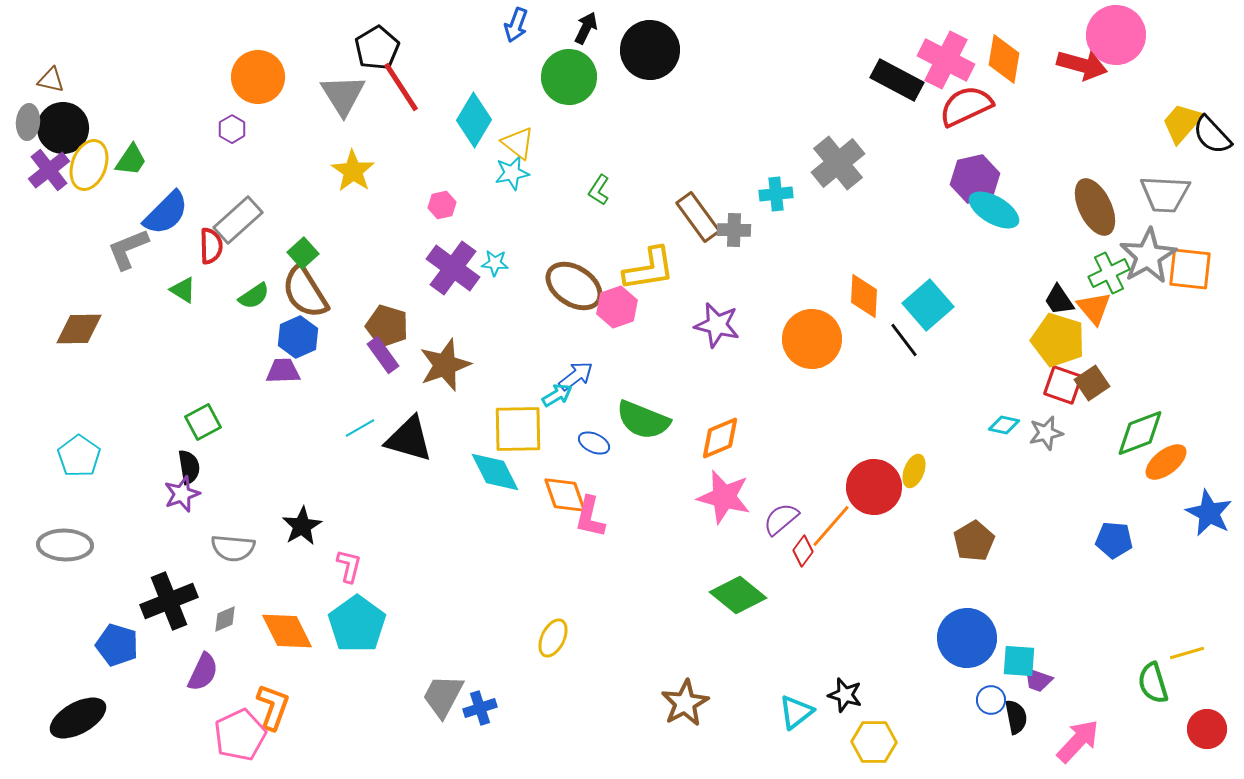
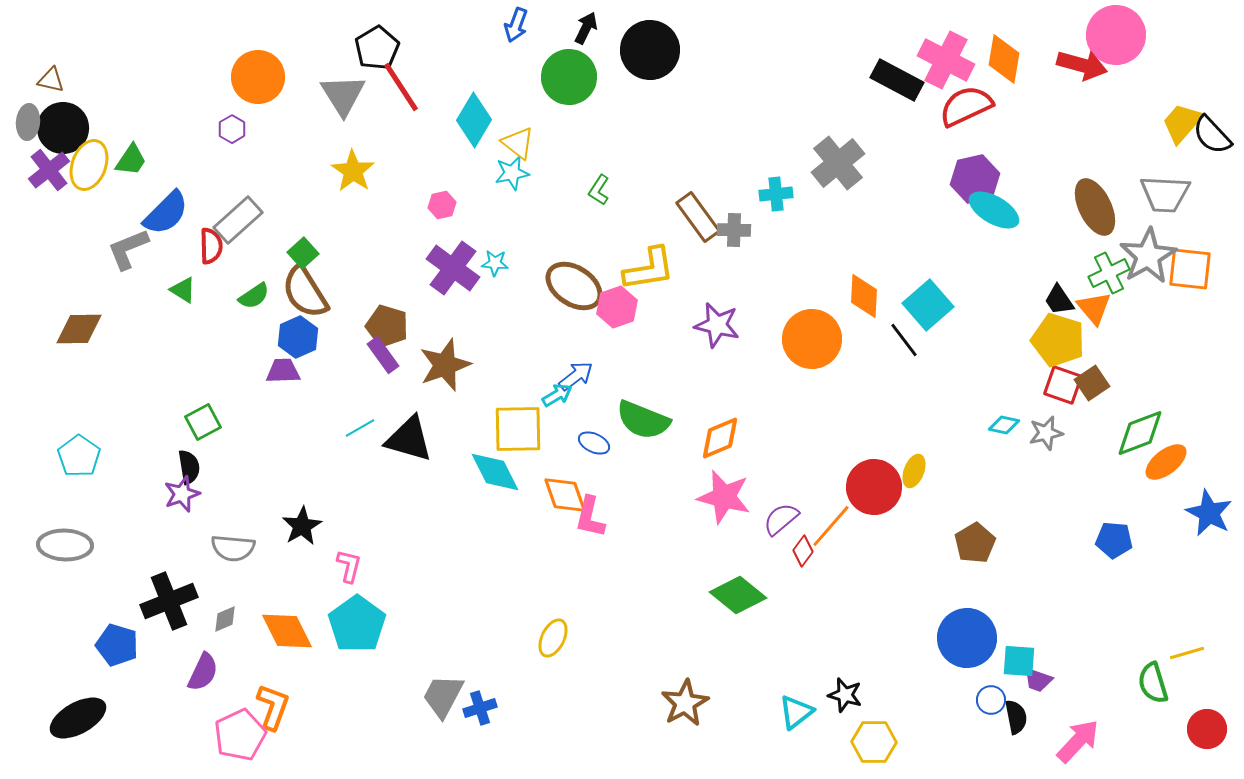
brown pentagon at (974, 541): moved 1 px right, 2 px down
